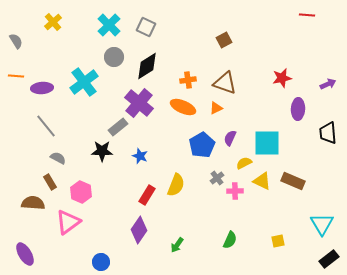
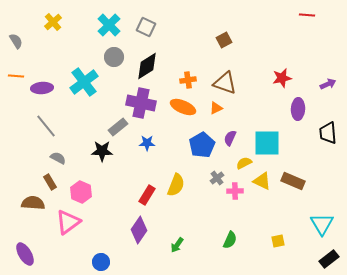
purple cross at (139, 103): moved 2 px right; rotated 28 degrees counterclockwise
blue star at (140, 156): moved 7 px right, 13 px up; rotated 21 degrees counterclockwise
